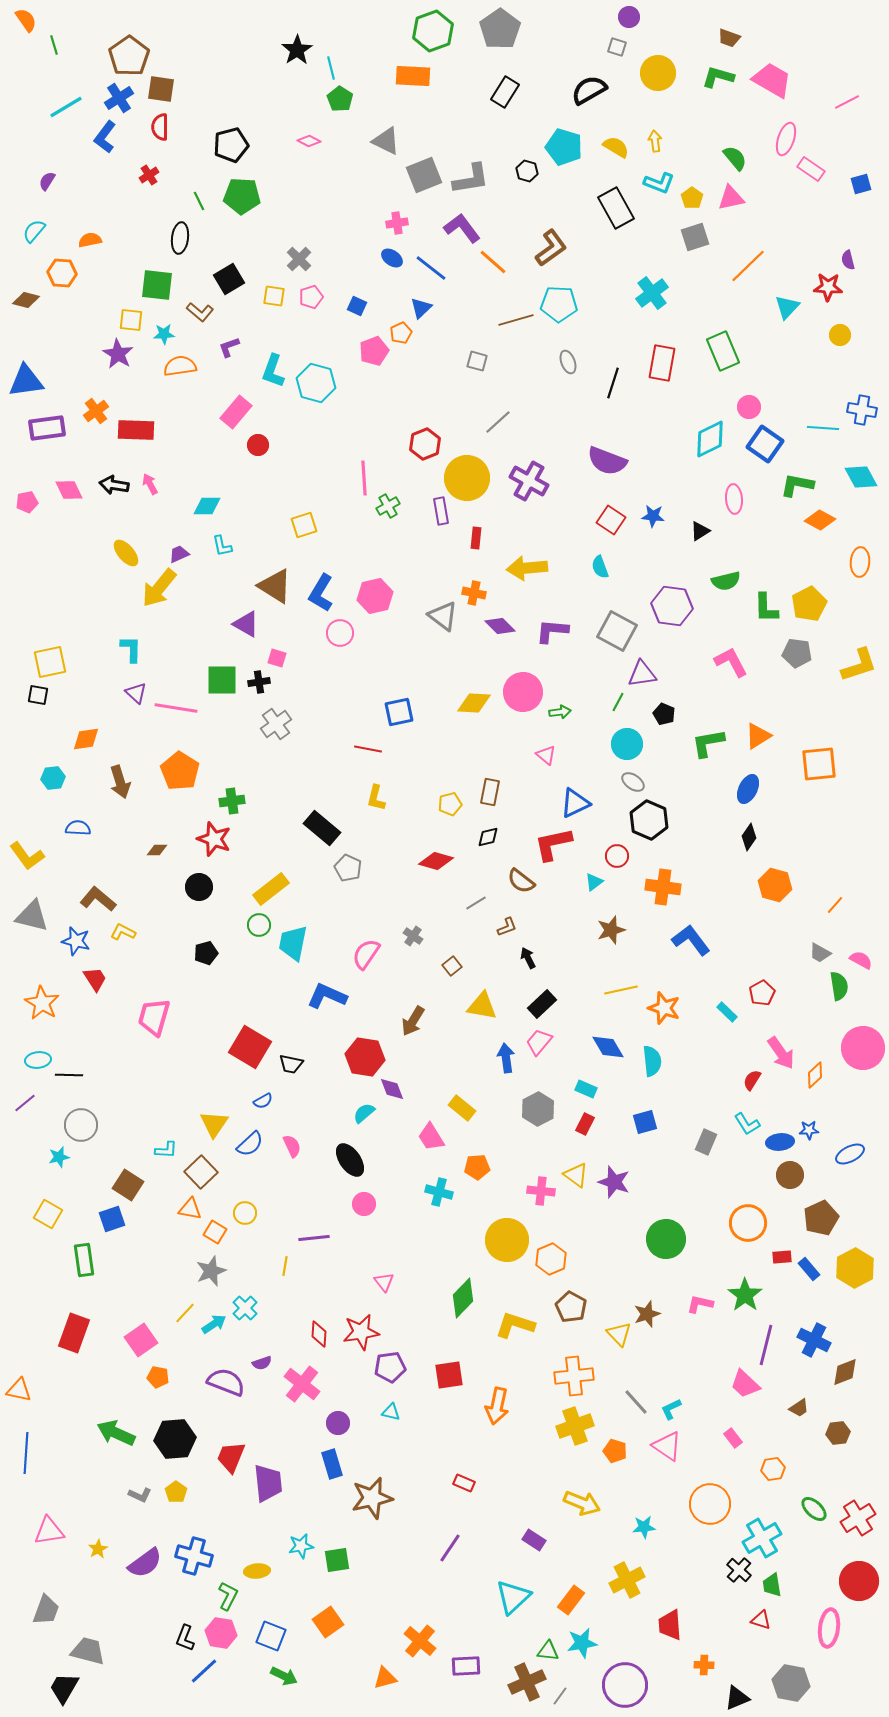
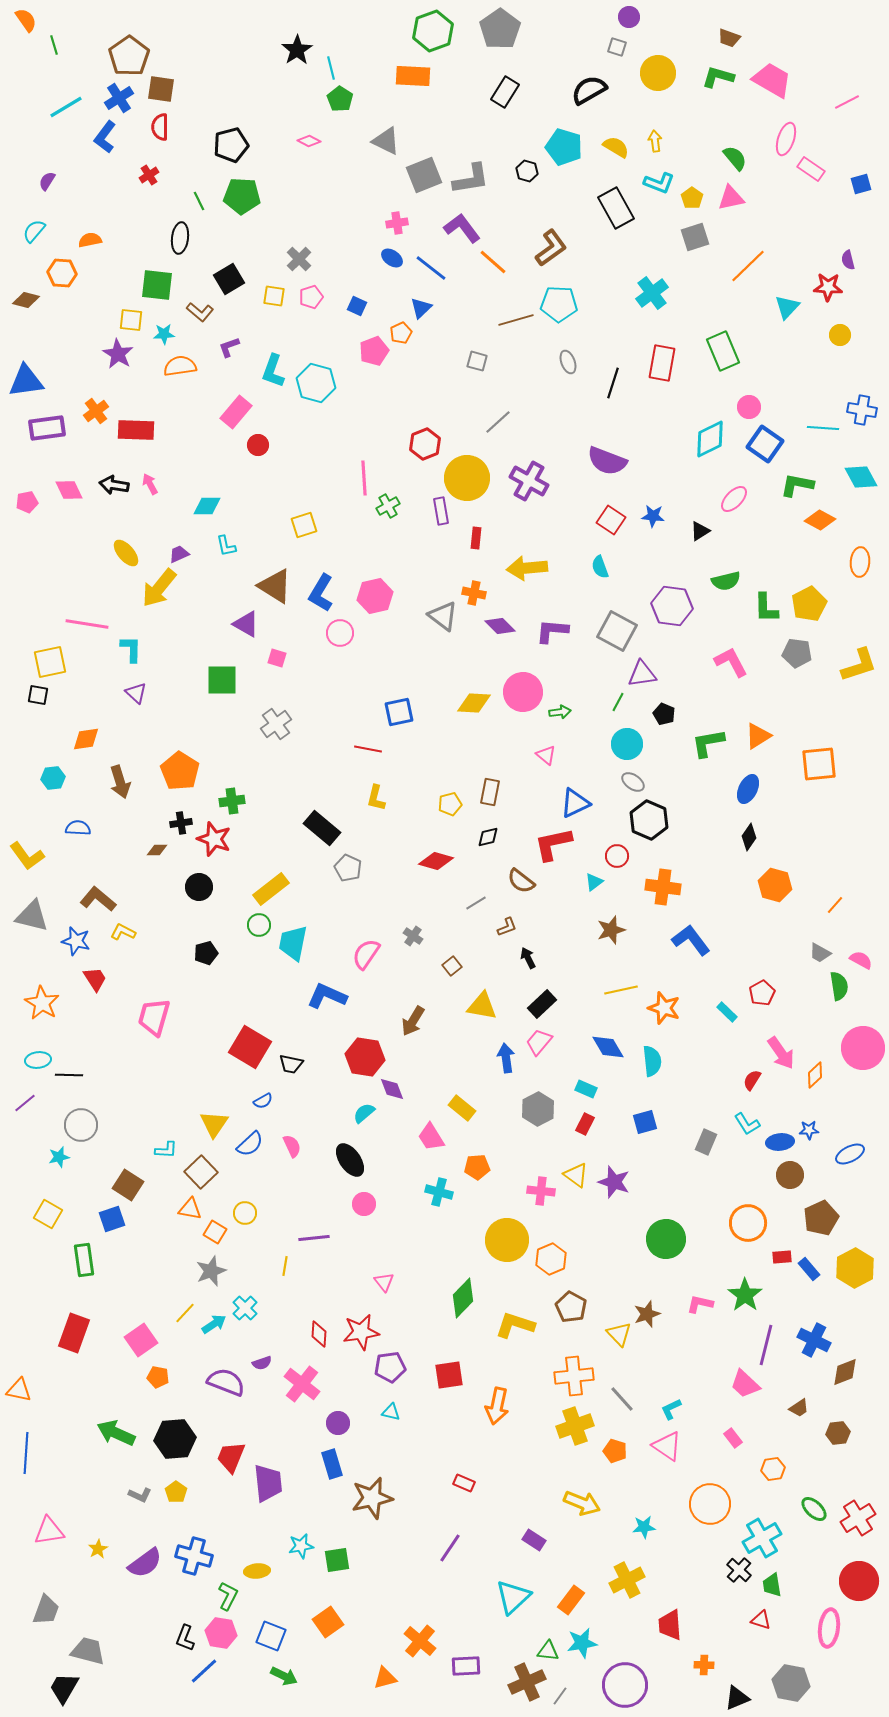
pink ellipse at (734, 499): rotated 48 degrees clockwise
cyan L-shape at (222, 546): moved 4 px right
black cross at (259, 682): moved 78 px left, 141 px down
pink line at (176, 708): moved 89 px left, 84 px up
gray line at (636, 1402): moved 14 px left, 3 px up
